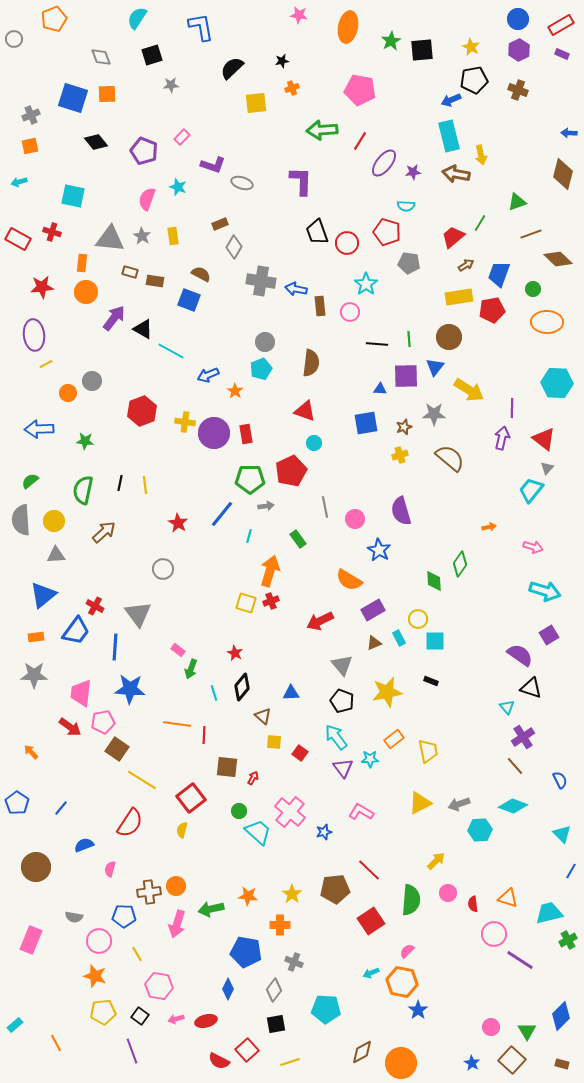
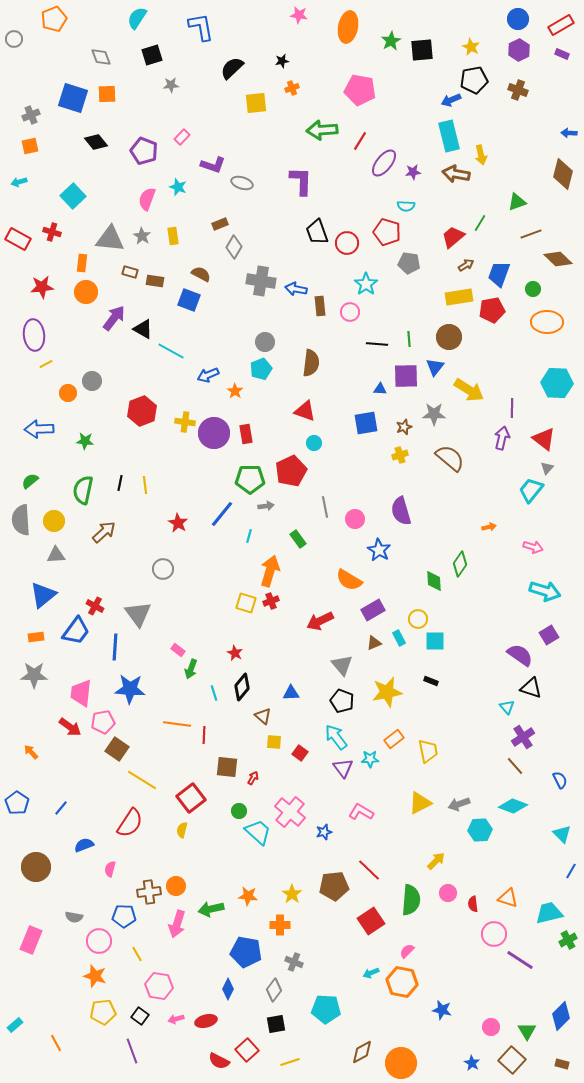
cyan square at (73, 196): rotated 35 degrees clockwise
brown pentagon at (335, 889): moved 1 px left, 3 px up
blue star at (418, 1010): moved 24 px right; rotated 24 degrees counterclockwise
